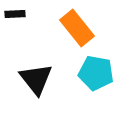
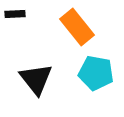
orange rectangle: moved 1 px up
